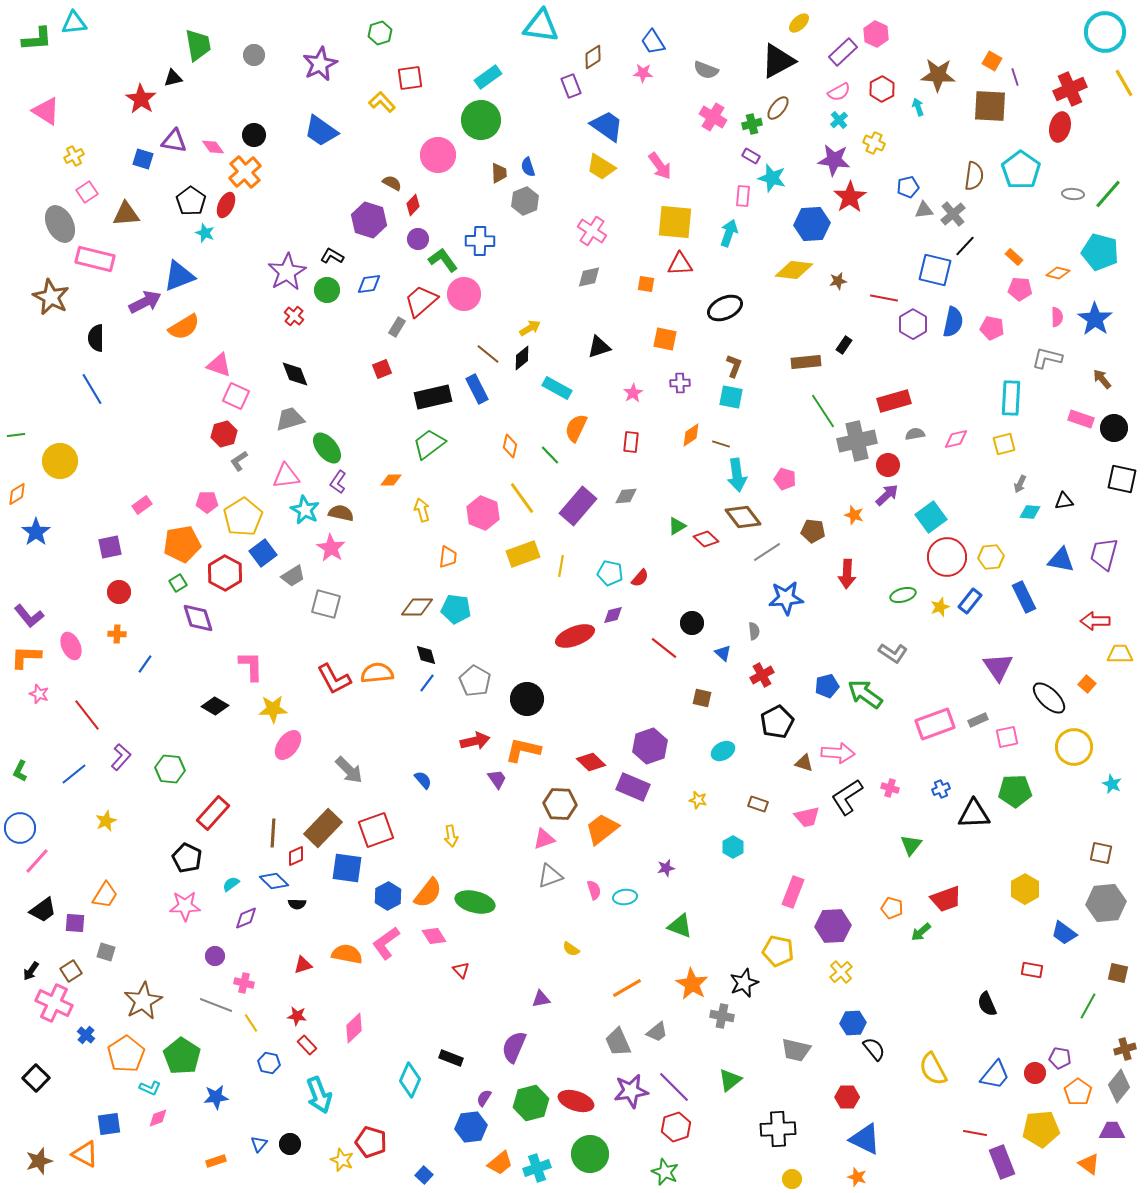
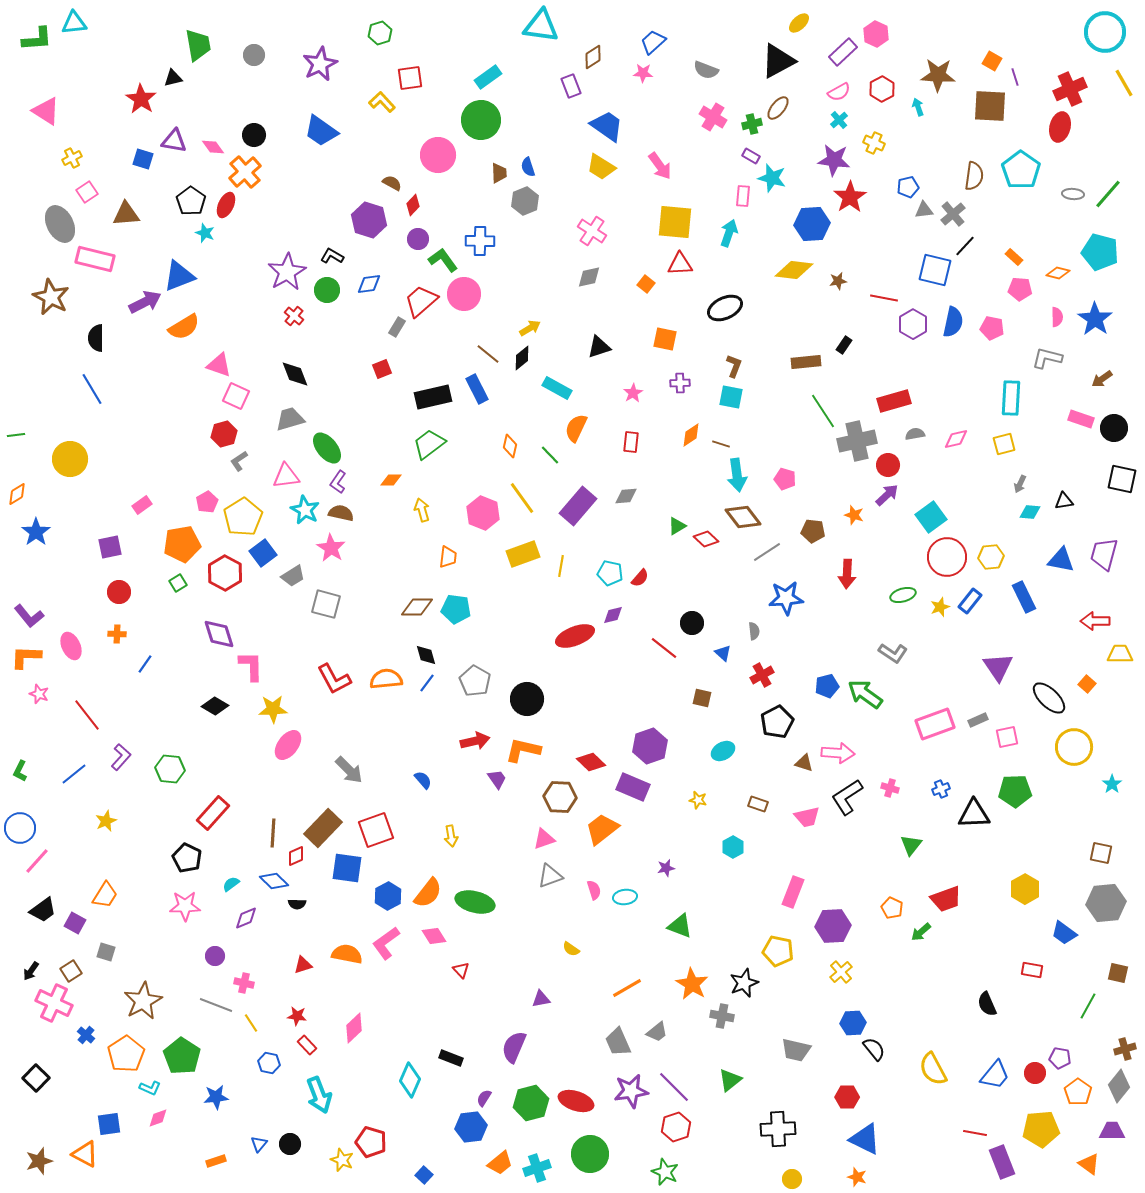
blue trapezoid at (653, 42): rotated 80 degrees clockwise
yellow cross at (74, 156): moved 2 px left, 2 px down
orange square at (646, 284): rotated 30 degrees clockwise
brown arrow at (1102, 379): rotated 85 degrees counterclockwise
yellow circle at (60, 461): moved 10 px right, 2 px up
pink pentagon at (207, 502): rotated 30 degrees counterclockwise
purple diamond at (198, 618): moved 21 px right, 16 px down
orange semicircle at (377, 673): moved 9 px right, 6 px down
cyan star at (1112, 784): rotated 12 degrees clockwise
brown hexagon at (560, 804): moved 7 px up
orange pentagon at (892, 908): rotated 10 degrees clockwise
purple square at (75, 923): rotated 25 degrees clockwise
